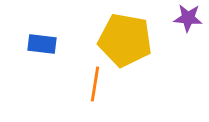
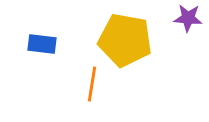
orange line: moved 3 px left
